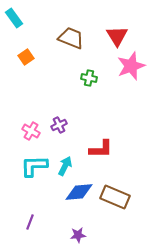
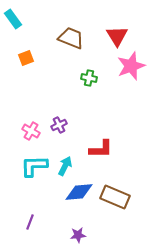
cyan rectangle: moved 1 px left, 1 px down
orange square: moved 1 px down; rotated 14 degrees clockwise
